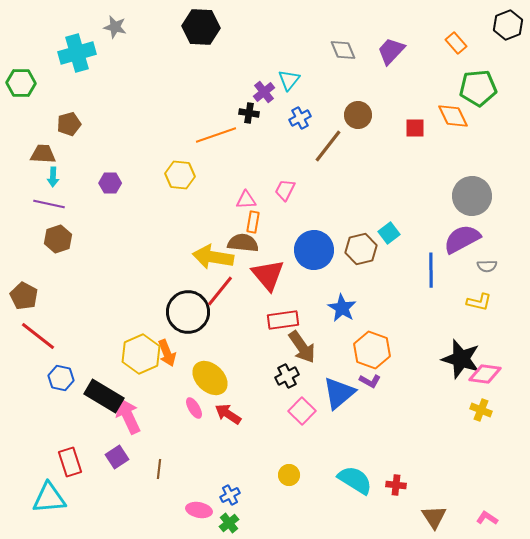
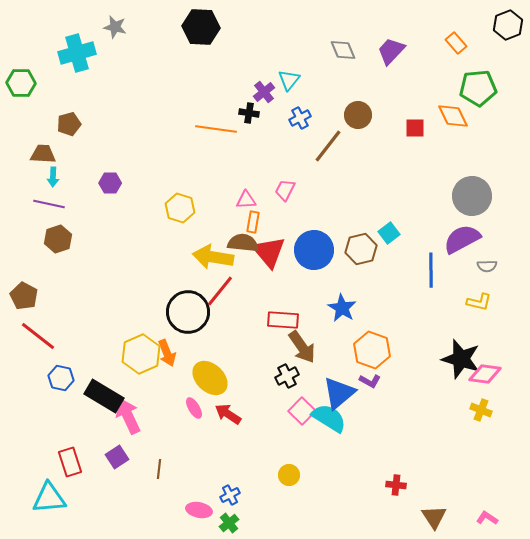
orange line at (216, 135): moved 6 px up; rotated 27 degrees clockwise
yellow hexagon at (180, 175): moved 33 px down; rotated 12 degrees clockwise
red triangle at (268, 275): moved 1 px right, 23 px up
red rectangle at (283, 320): rotated 12 degrees clockwise
cyan semicircle at (355, 480): moved 26 px left, 62 px up
